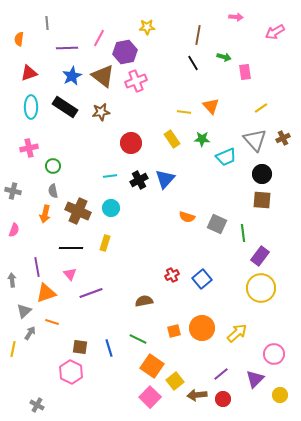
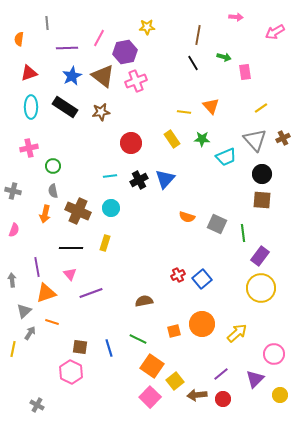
red cross at (172, 275): moved 6 px right
orange circle at (202, 328): moved 4 px up
